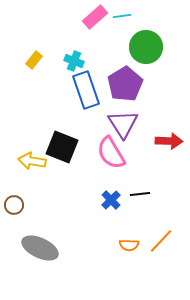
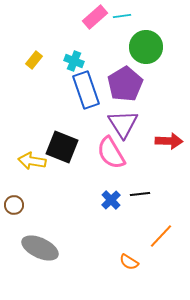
orange line: moved 5 px up
orange semicircle: moved 17 px down; rotated 30 degrees clockwise
